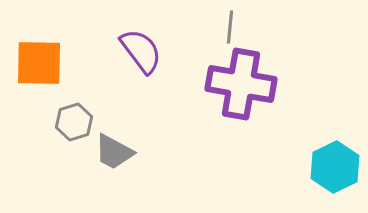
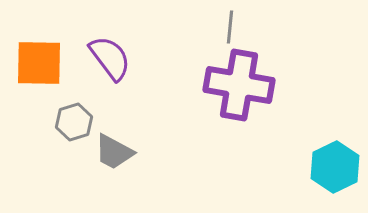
purple semicircle: moved 31 px left, 7 px down
purple cross: moved 2 px left, 1 px down
